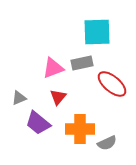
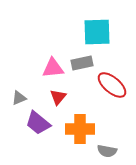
pink triangle: rotated 15 degrees clockwise
red ellipse: moved 1 px down
gray semicircle: moved 8 px down; rotated 36 degrees clockwise
